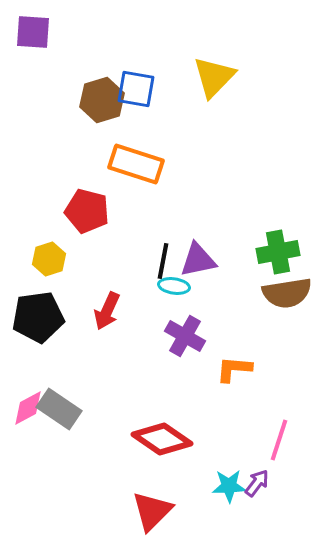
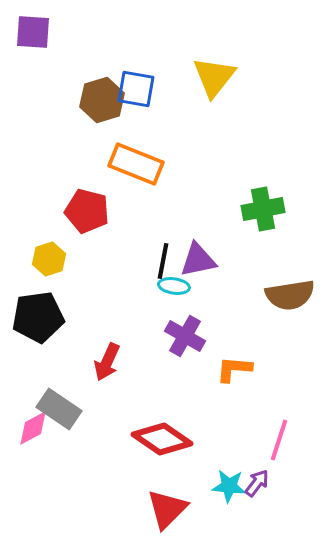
yellow triangle: rotated 6 degrees counterclockwise
orange rectangle: rotated 4 degrees clockwise
green cross: moved 15 px left, 43 px up
brown semicircle: moved 3 px right, 2 px down
red arrow: moved 51 px down
pink diamond: moved 5 px right, 20 px down
cyan star: rotated 8 degrees clockwise
red triangle: moved 15 px right, 2 px up
